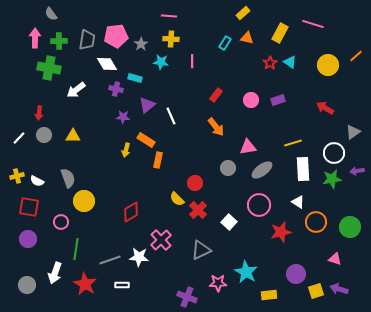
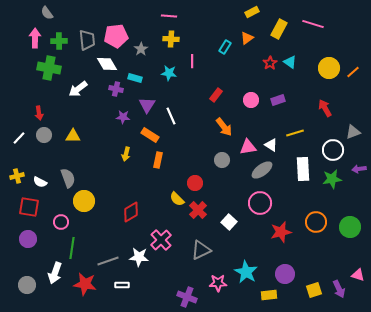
yellow rectangle at (243, 13): moved 9 px right, 1 px up; rotated 16 degrees clockwise
gray semicircle at (51, 14): moved 4 px left, 1 px up
yellow rectangle at (280, 33): moved 1 px left, 4 px up
orange triangle at (247, 38): rotated 48 degrees counterclockwise
gray trapezoid at (87, 40): rotated 15 degrees counterclockwise
cyan rectangle at (225, 43): moved 4 px down
gray star at (141, 44): moved 5 px down
orange line at (356, 56): moved 3 px left, 16 px down
cyan star at (161, 62): moved 8 px right, 11 px down
yellow circle at (328, 65): moved 1 px right, 3 px down
white arrow at (76, 90): moved 2 px right, 1 px up
purple triangle at (147, 105): rotated 18 degrees counterclockwise
red arrow at (325, 108): rotated 30 degrees clockwise
red arrow at (39, 113): rotated 16 degrees counterclockwise
orange arrow at (216, 127): moved 8 px right
gray triangle at (353, 132): rotated 14 degrees clockwise
orange rectangle at (146, 140): moved 4 px right, 5 px up
yellow line at (293, 143): moved 2 px right, 10 px up
yellow arrow at (126, 150): moved 4 px down
white circle at (334, 153): moved 1 px left, 3 px up
gray circle at (228, 168): moved 6 px left, 8 px up
purple arrow at (357, 171): moved 2 px right, 2 px up
white semicircle at (37, 181): moved 3 px right, 1 px down
white triangle at (298, 202): moved 27 px left, 57 px up
pink circle at (259, 205): moved 1 px right, 2 px up
green line at (76, 249): moved 4 px left, 1 px up
pink triangle at (335, 259): moved 23 px right, 16 px down
gray line at (110, 260): moved 2 px left, 1 px down
purple circle at (296, 274): moved 11 px left
red star at (85, 284): rotated 20 degrees counterclockwise
purple arrow at (339, 289): rotated 132 degrees counterclockwise
yellow square at (316, 291): moved 2 px left, 1 px up
